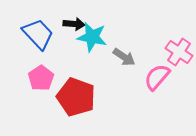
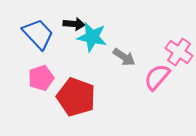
pink pentagon: rotated 15 degrees clockwise
